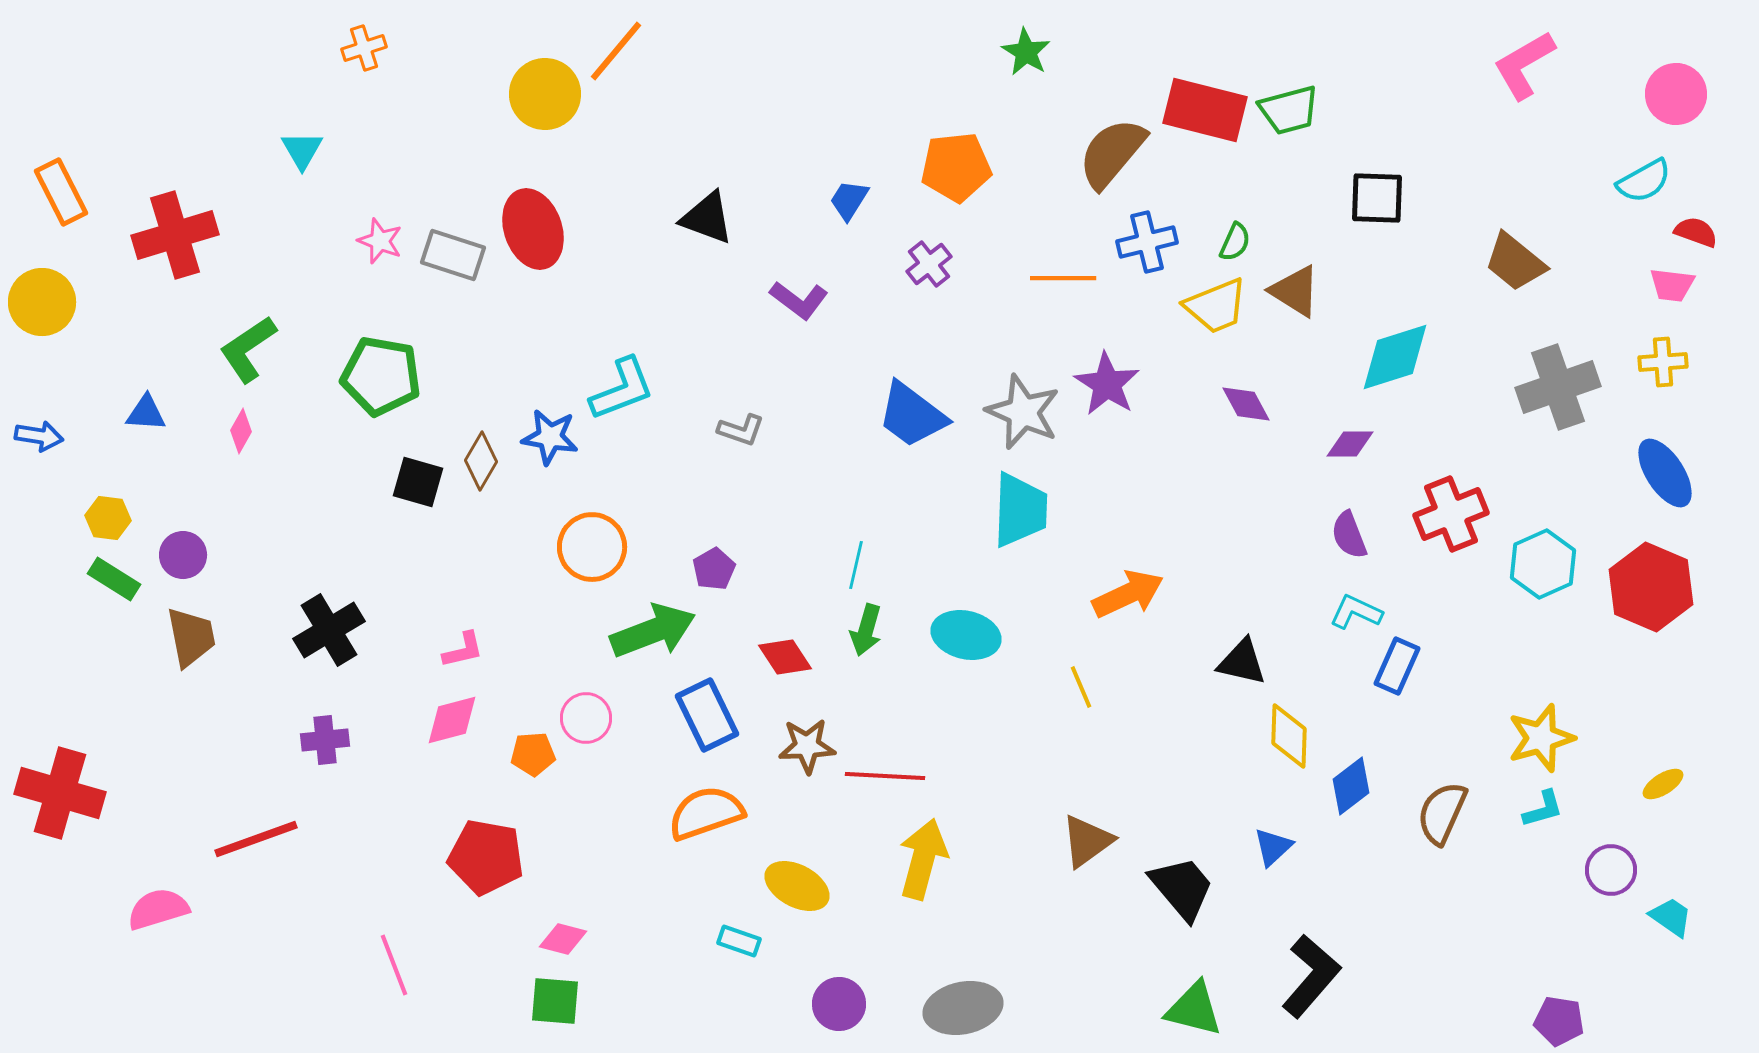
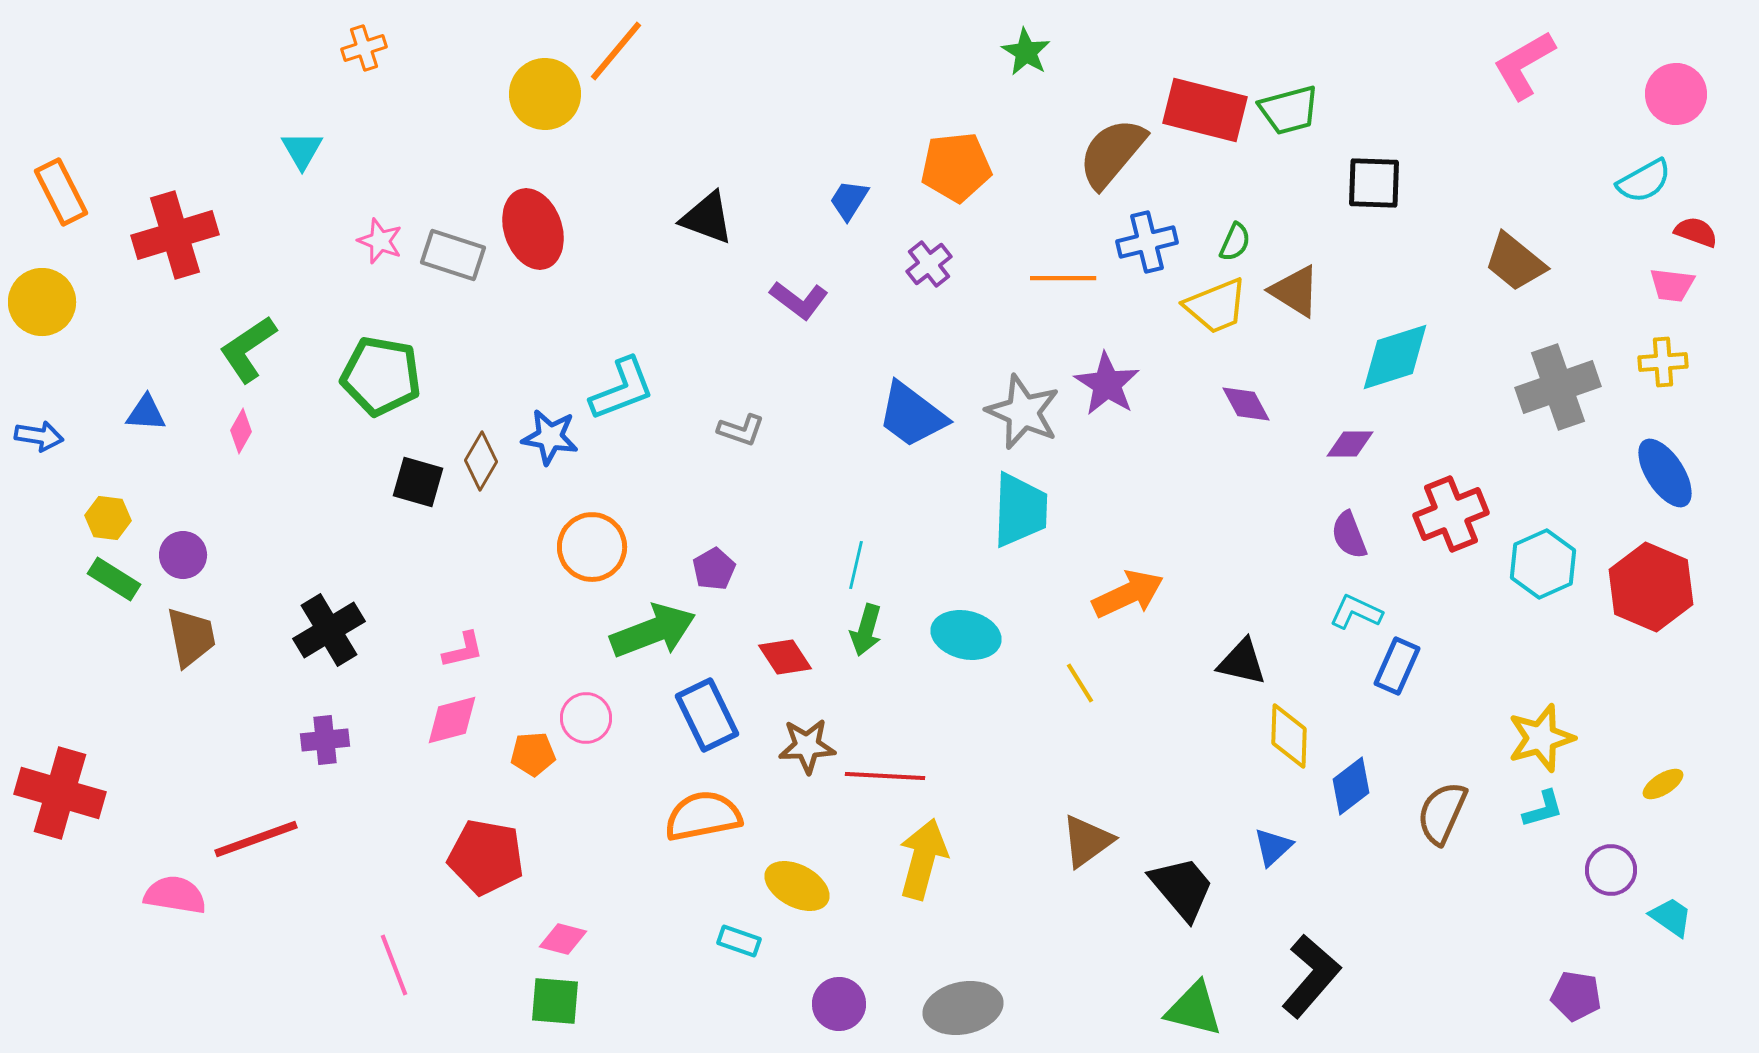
black square at (1377, 198): moved 3 px left, 15 px up
yellow line at (1081, 687): moved 1 px left, 4 px up; rotated 9 degrees counterclockwise
orange semicircle at (706, 813): moved 3 px left, 3 px down; rotated 8 degrees clockwise
pink semicircle at (158, 909): moved 17 px right, 14 px up; rotated 26 degrees clockwise
purple pentagon at (1559, 1021): moved 17 px right, 25 px up
